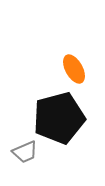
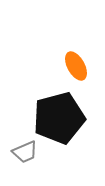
orange ellipse: moved 2 px right, 3 px up
